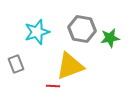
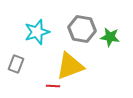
green star: moved 1 px up; rotated 18 degrees clockwise
gray rectangle: rotated 42 degrees clockwise
